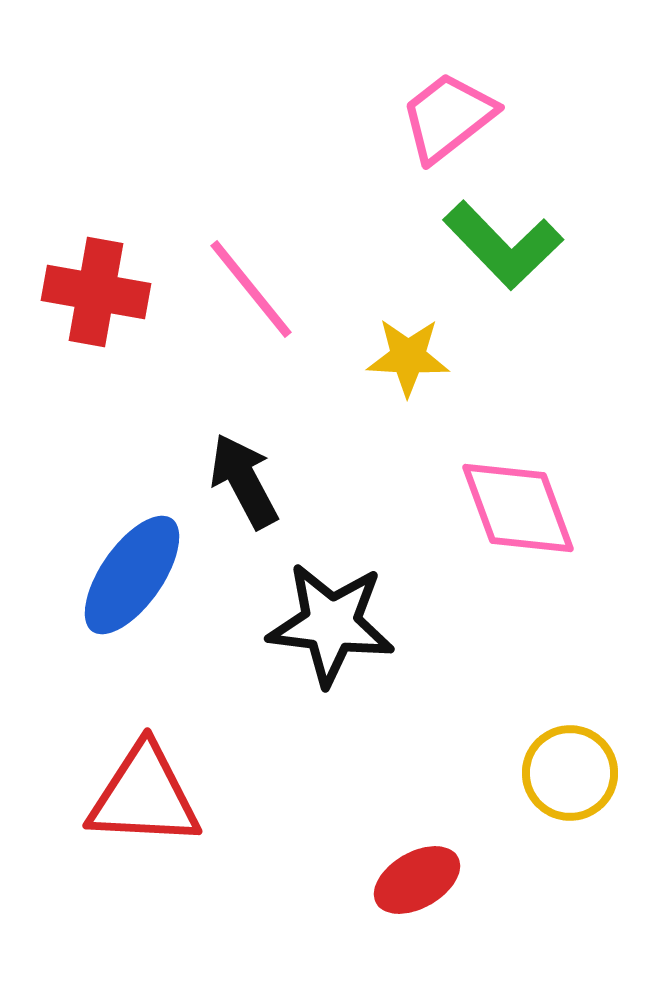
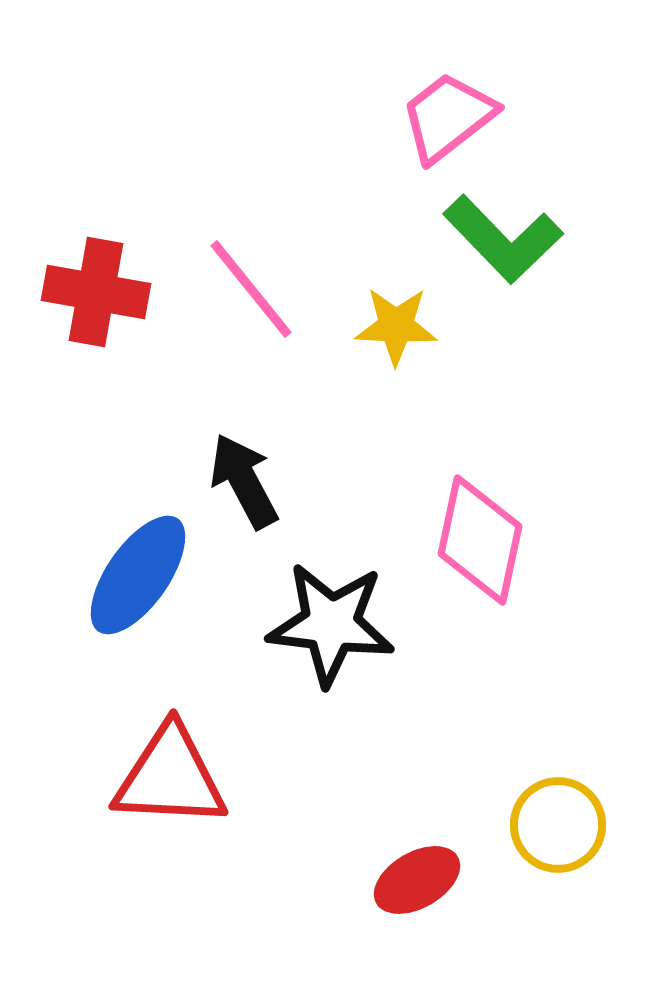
green L-shape: moved 6 px up
yellow star: moved 12 px left, 31 px up
pink diamond: moved 38 px left, 32 px down; rotated 32 degrees clockwise
blue ellipse: moved 6 px right
yellow circle: moved 12 px left, 52 px down
red triangle: moved 26 px right, 19 px up
